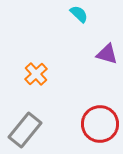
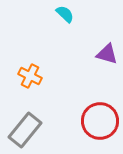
cyan semicircle: moved 14 px left
orange cross: moved 6 px left, 2 px down; rotated 20 degrees counterclockwise
red circle: moved 3 px up
